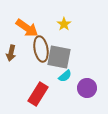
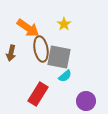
orange arrow: moved 1 px right
purple circle: moved 1 px left, 13 px down
